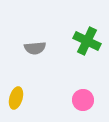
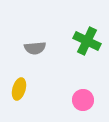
yellow ellipse: moved 3 px right, 9 px up
